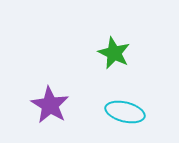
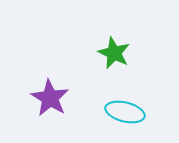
purple star: moved 7 px up
